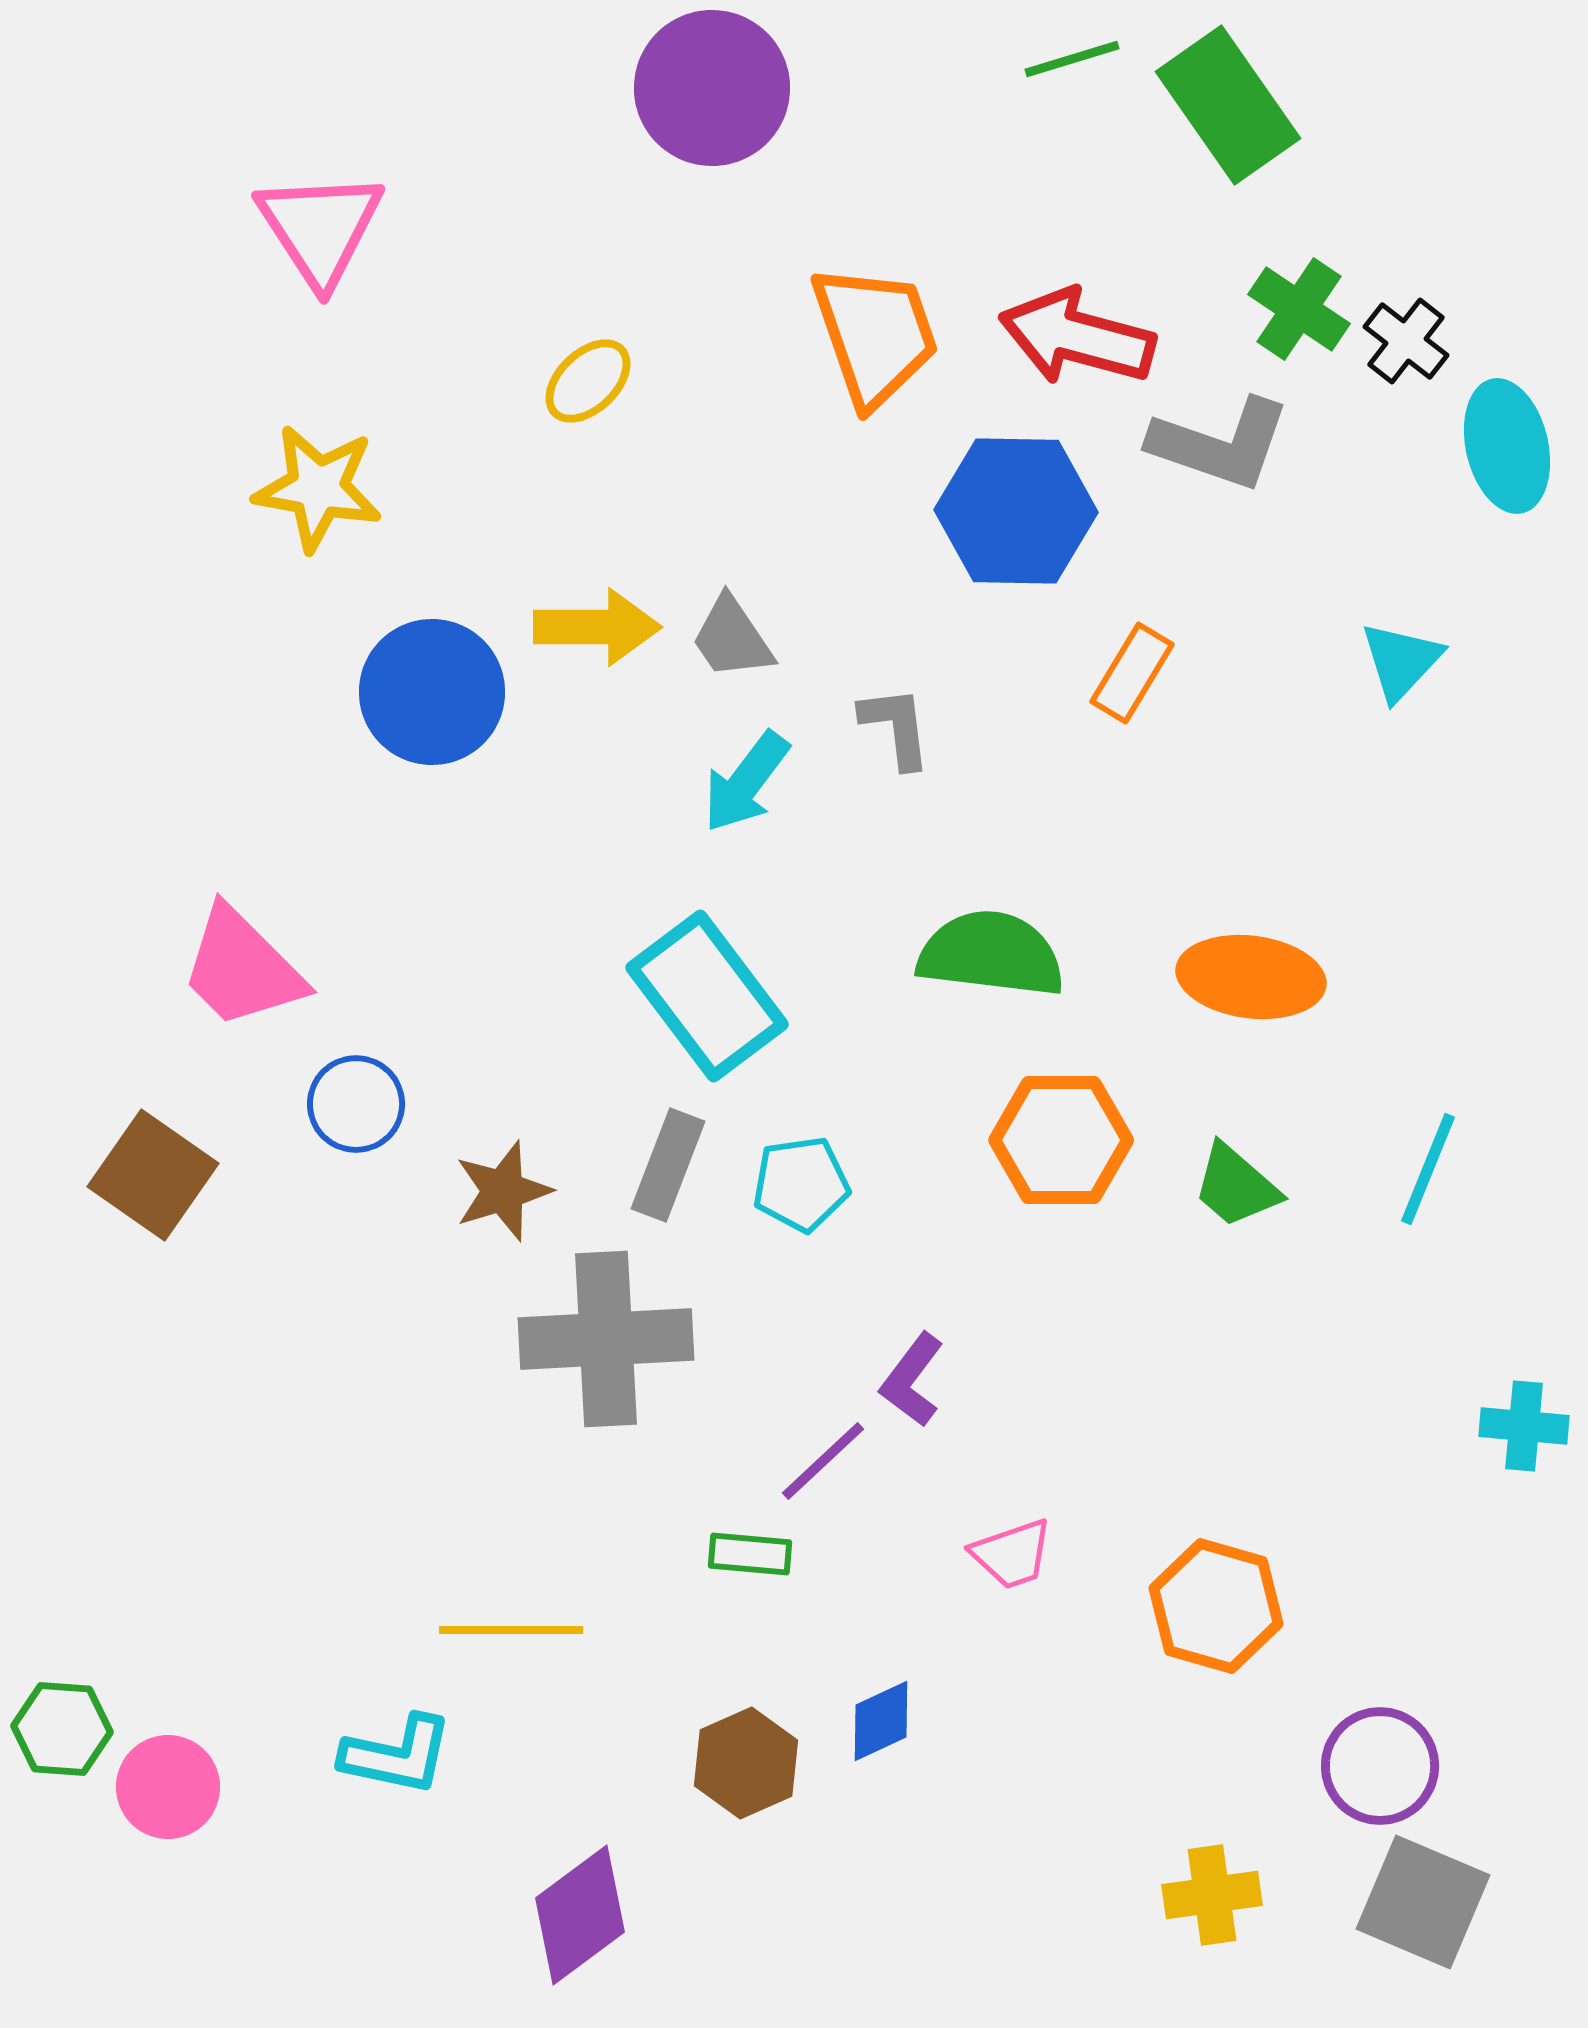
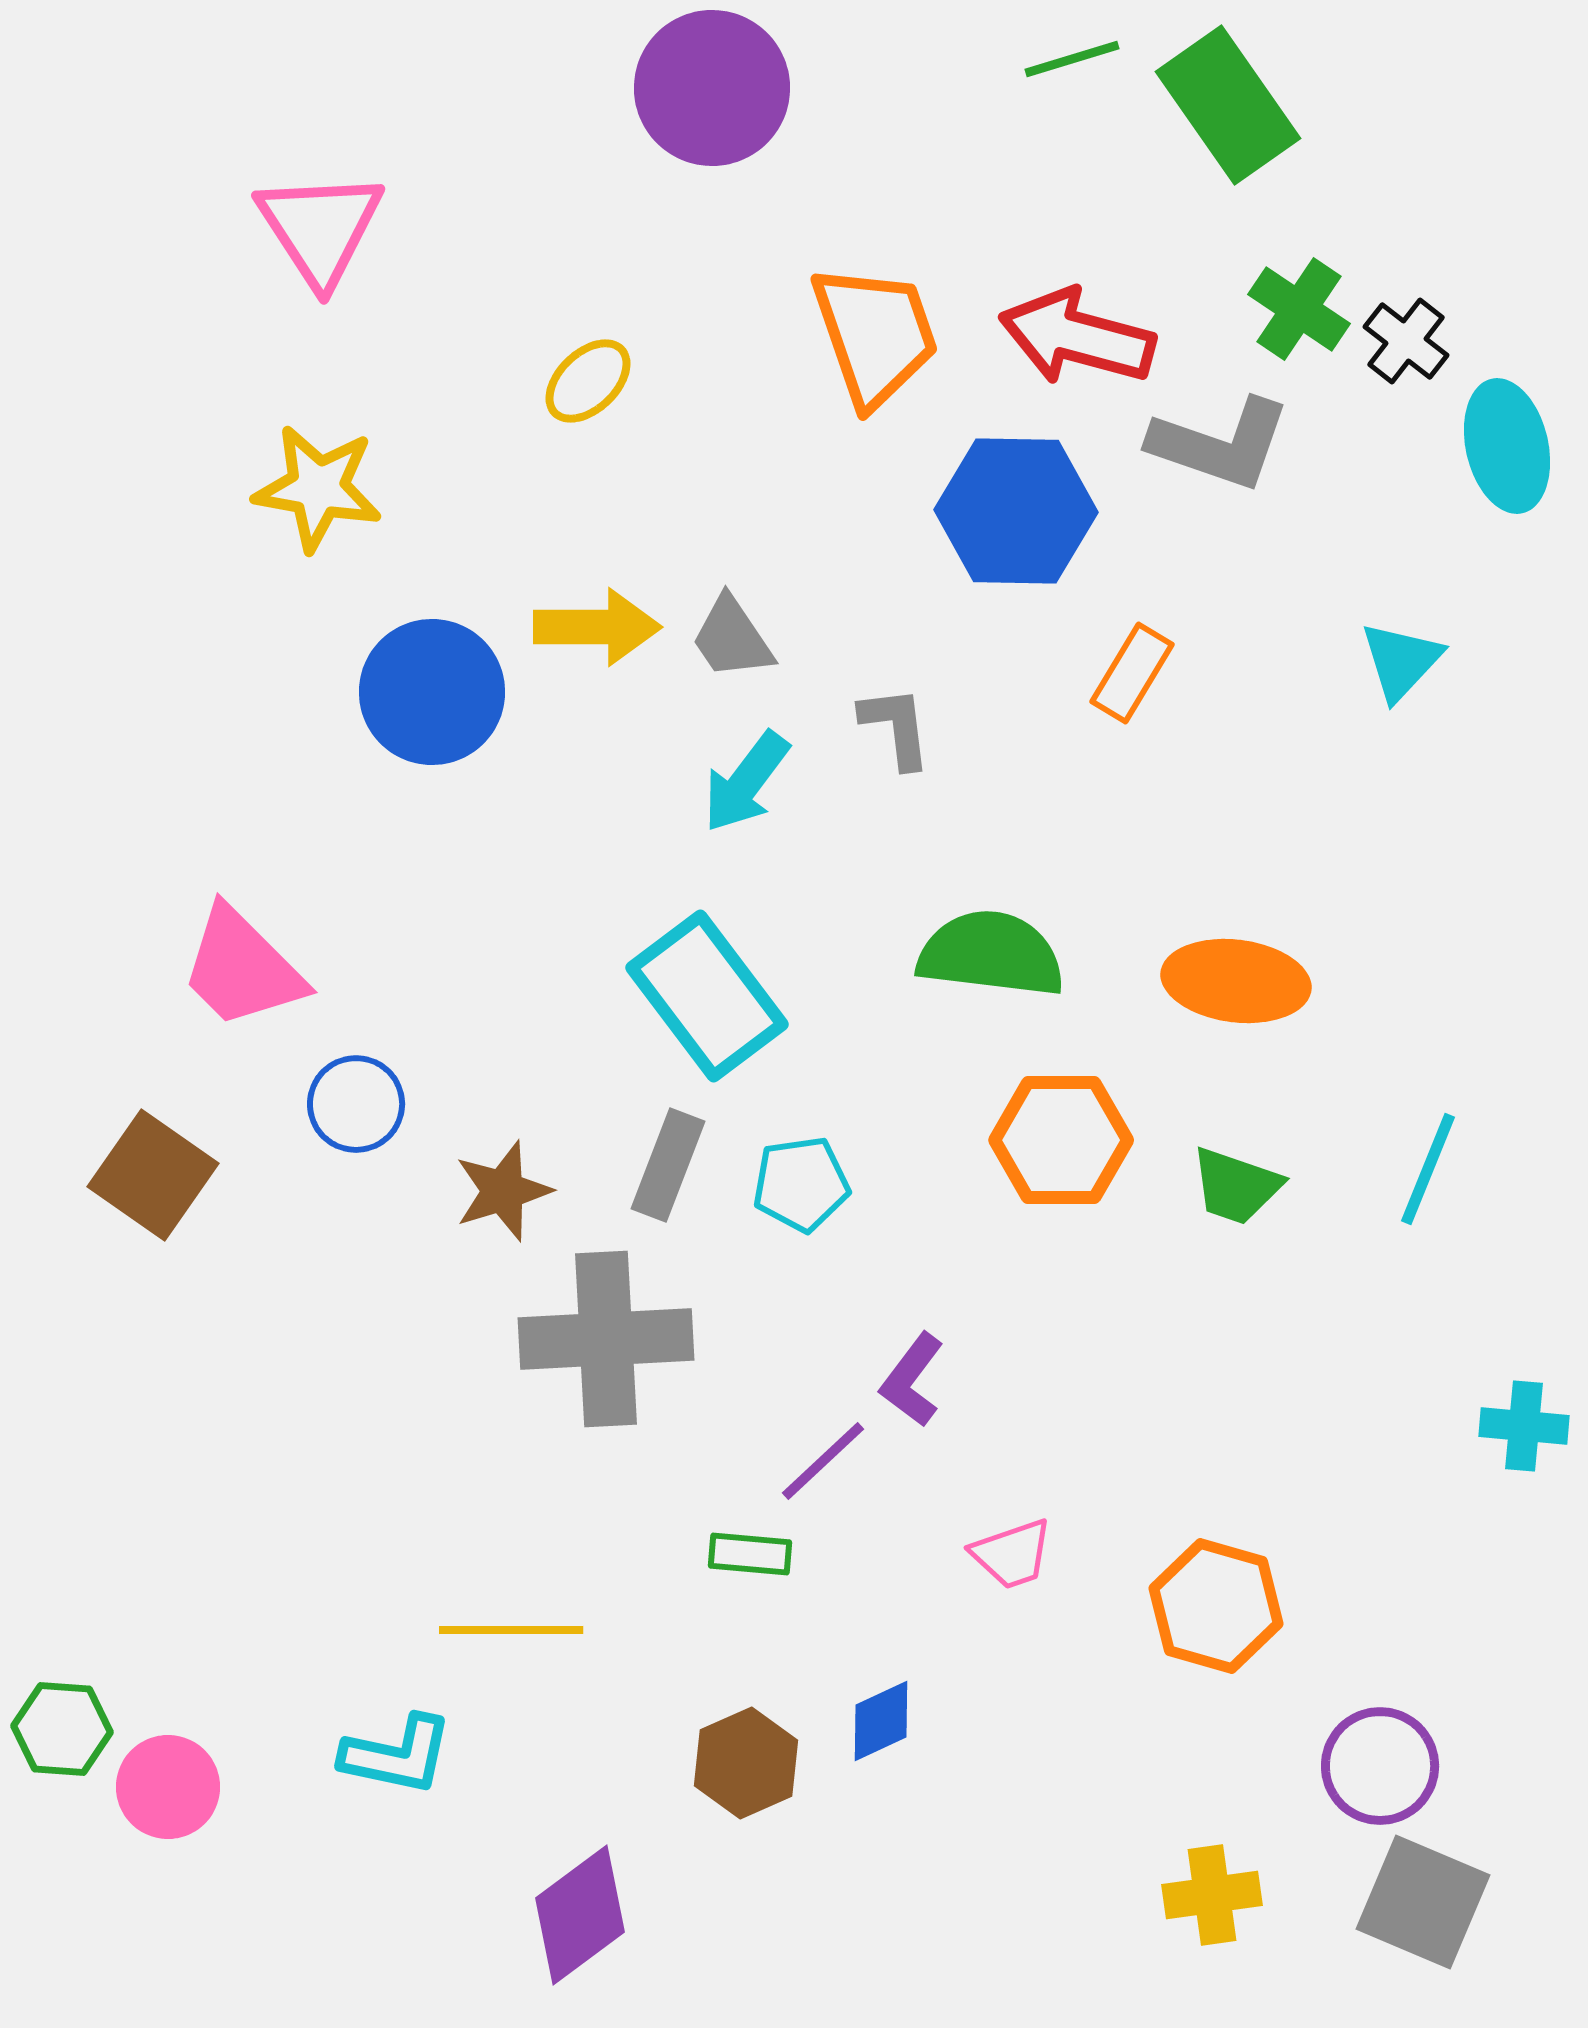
orange ellipse at (1251, 977): moved 15 px left, 4 px down
green trapezoid at (1236, 1186): rotated 22 degrees counterclockwise
